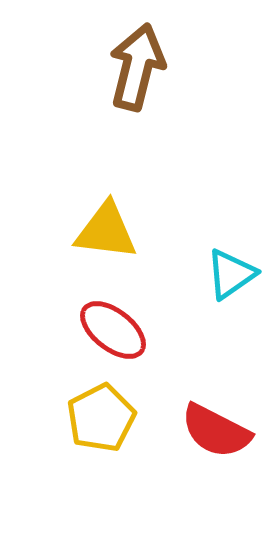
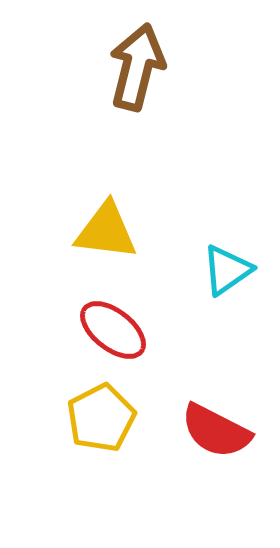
cyan triangle: moved 4 px left, 4 px up
